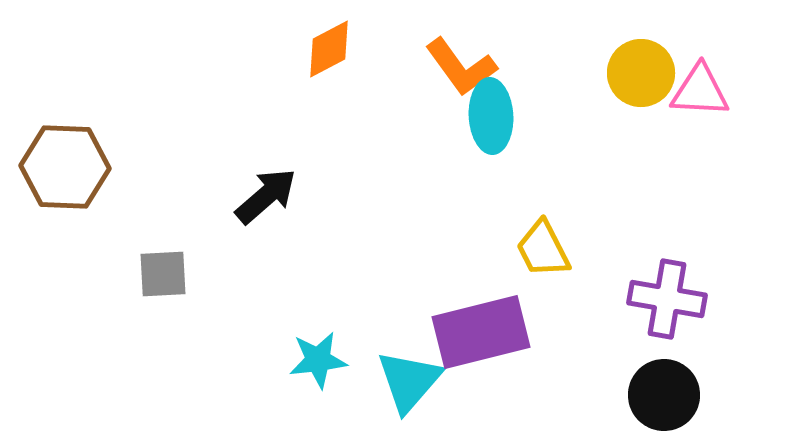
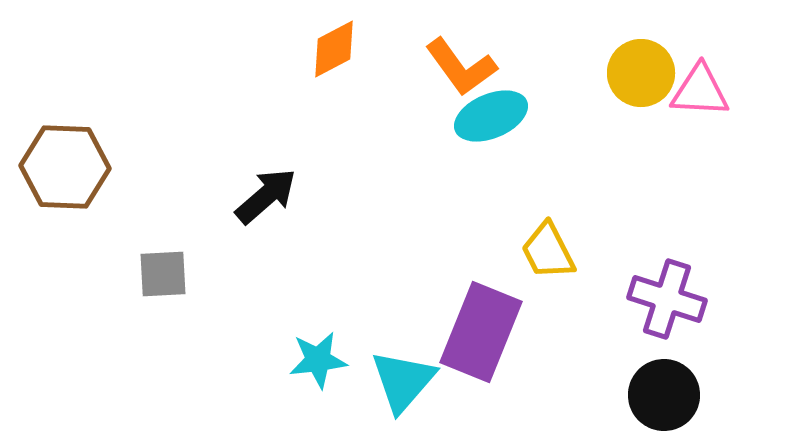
orange diamond: moved 5 px right
cyan ellipse: rotated 70 degrees clockwise
yellow trapezoid: moved 5 px right, 2 px down
purple cross: rotated 8 degrees clockwise
purple rectangle: rotated 54 degrees counterclockwise
cyan triangle: moved 6 px left
